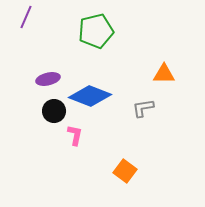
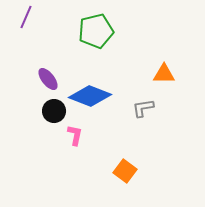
purple ellipse: rotated 65 degrees clockwise
